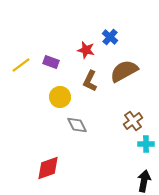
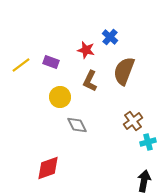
brown semicircle: rotated 40 degrees counterclockwise
cyan cross: moved 2 px right, 2 px up; rotated 14 degrees counterclockwise
